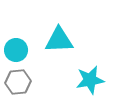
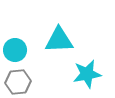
cyan circle: moved 1 px left
cyan star: moved 3 px left, 6 px up
